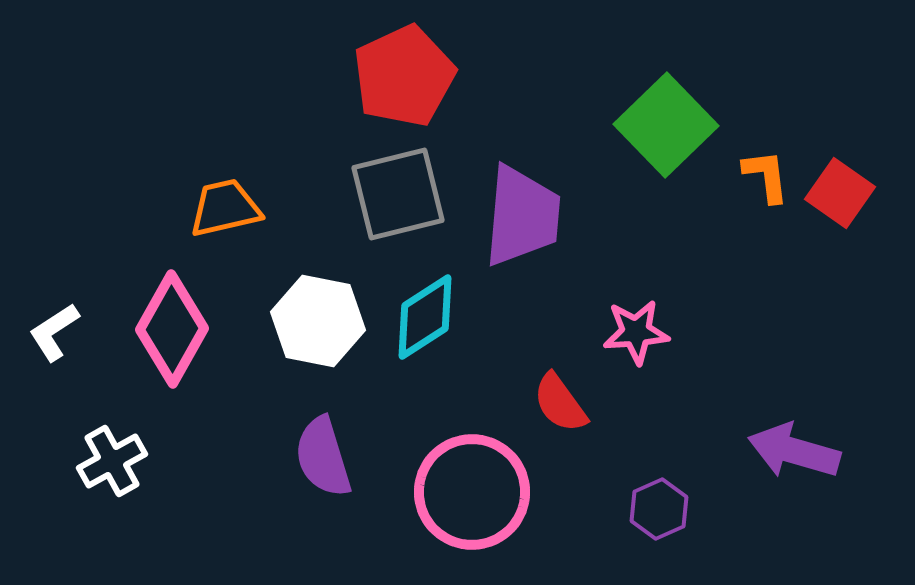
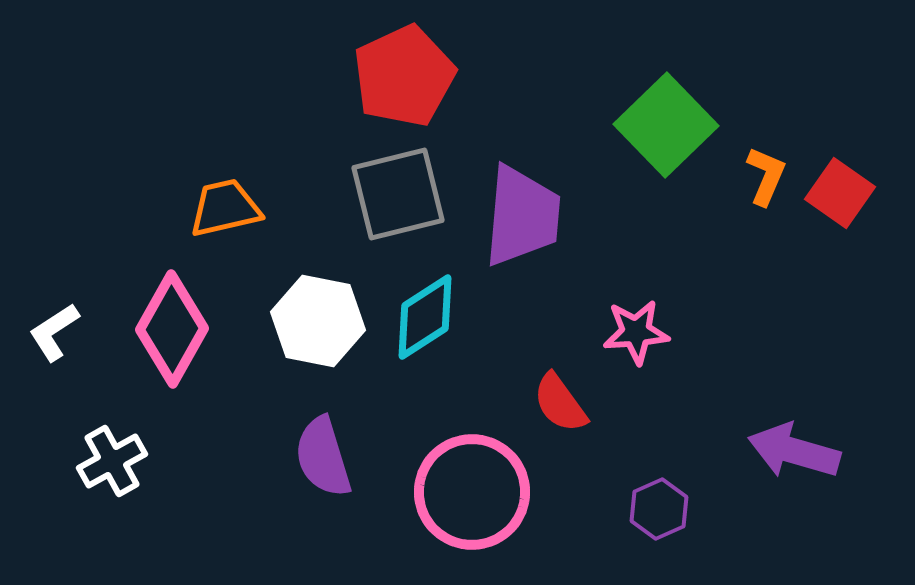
orange L-shape: rotated 30 degrees clockwise
